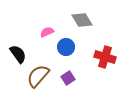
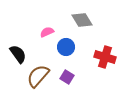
purple square: moved 1 px left, 1 px up; rotated 24 degrees counterclockwise
